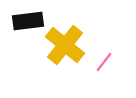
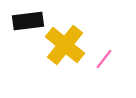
pink line: moved 3 px up
